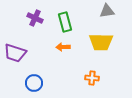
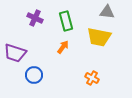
gray triangle: moved 1 px down; rotated 14 degrees clockwise
green rectangle: moved 1 px right, 1 px up
yellow trapezoid: moved 2 px left, 5 px up; rotated 10 degrees clockwise
orange arrow: rotated 128 degrees clockwise
orange cross: rotated 24 degrees clockwise
blue circle: moved 8 px up
